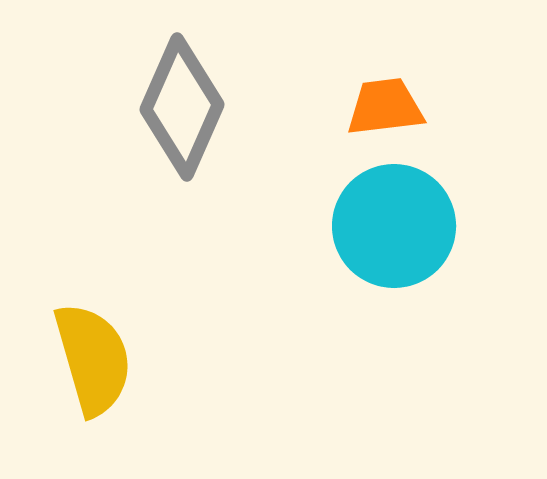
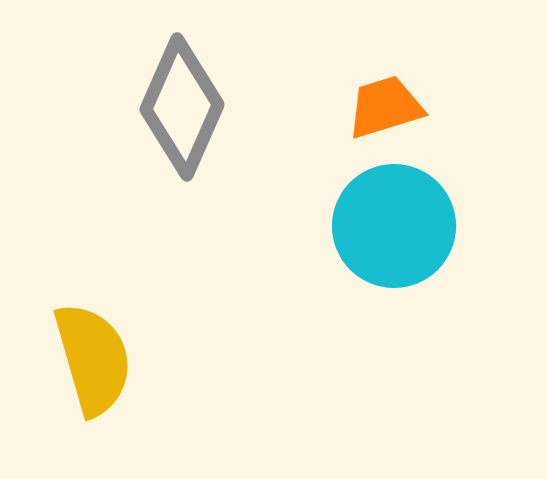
orange trapezoid: rotated 10 degrees counterclockwise
